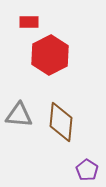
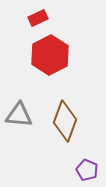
red rectangle: moved 9 px right, 4 px up; rotated 24 degrees counterclockwise
brown diamond: moved 4 px right, 1 px up; rotated 15 degrees clockwise
purple pentagon: rotated 10 degrees counterclockwise
